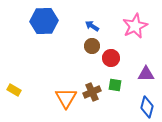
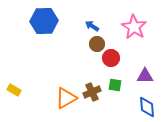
pink star: moved 1 px left, 1 px down; rotated 15 degrees counterclockwise
brown circle: moved 5 px right, 2 px up
purple triangle: moved 1 px left, 2 px down
orange triangle: rotated 30 degrees clockwise
blue diamond: rotated 20 degrees counterclockwise
